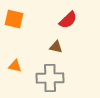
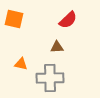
brown triangle: moved 1 px right; rotated 16 degrees counterclockwise
orange triangle: moved 6 px right, 2 px up
